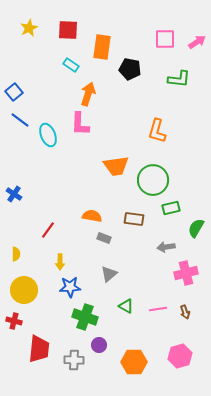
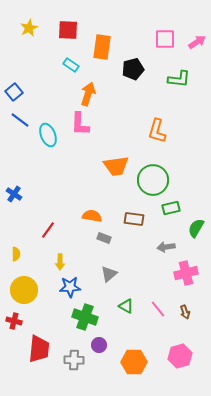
black pentagon: moved 3 px right; rotated 25 degrees counterclockwise
pink line: rotated 60 degrees clockwise
